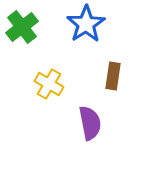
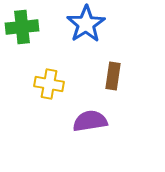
green cross: rotated 32 degrees clockwise
yellow cross: rotated 20 degrees counterclockwise
purple semicircle: moved 2 px up; rotated 88 degrees counterclockwise
